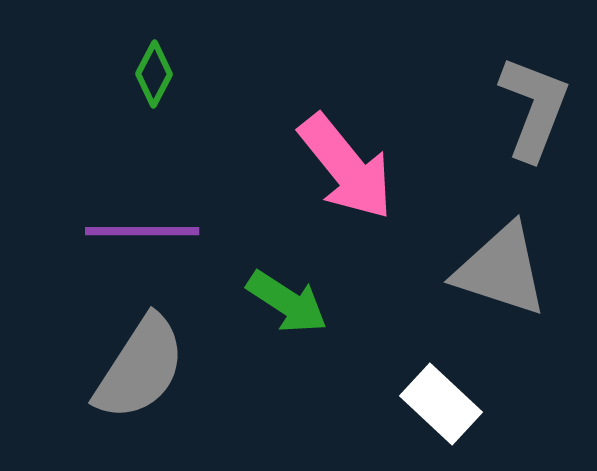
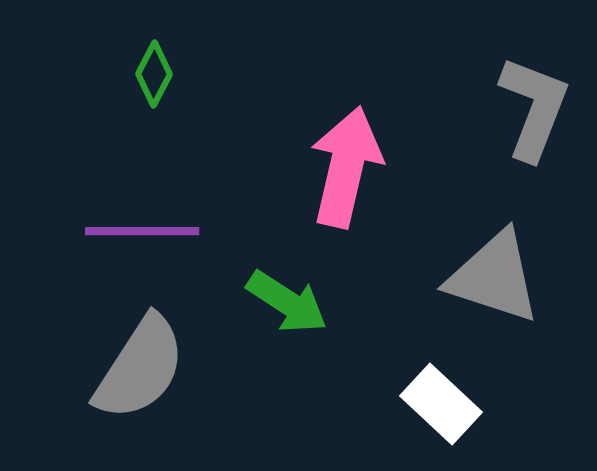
pink arrow: rotated 128 degrees counterclockwise
gray triangle: moved 7 px left, 7 px down
